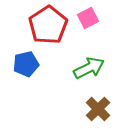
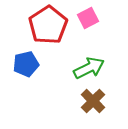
brown cross: moved 5 px left, 8 px up
